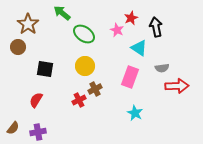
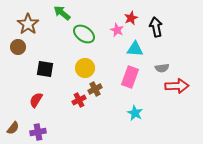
cyan triangle: moved 4 px left, 1 px down; rotated 30 degrees counterclockwise
yellow circle: moved 2 px down
